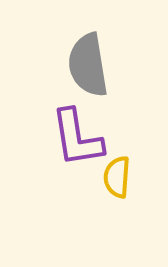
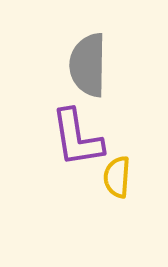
gray semicircle: rotated 10 degrees clockwise
